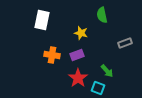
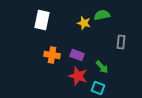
green semicircle: rotated 91 degrees clockwise
yellow star: moved 3 px right, 10 px up
gray rectangle: moved 4 px left, 1 px up; rotated 64 degrees counterclockwise
purple rectangle: rotated 40 degrees clockwise
green arrow: moved 5 px left, 4 px up
red star: moved 2 px up; rotated 18 degrees counterclockwise
